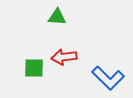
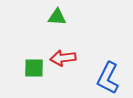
red arrow: moved 1 px left, 1 px down
blue L-shape: rotated 72 degrees clockwise
